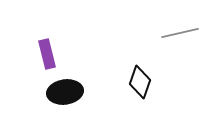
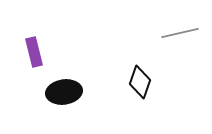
purple rectangle: moved 13 px left, 2 px up
black ellipse: moved 1 px left
